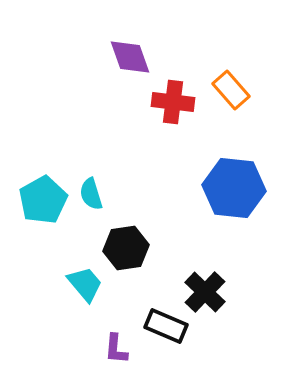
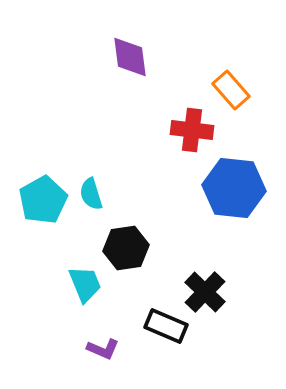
purple diamond: rotated 12 degrees clockwise
red cross: moved 19 px right, 28 px down
cyan trapezoid: rotated 18 degrees clockwise
purple L-shape: moved 13 px left; rotated 72 degrees counterclockwise
